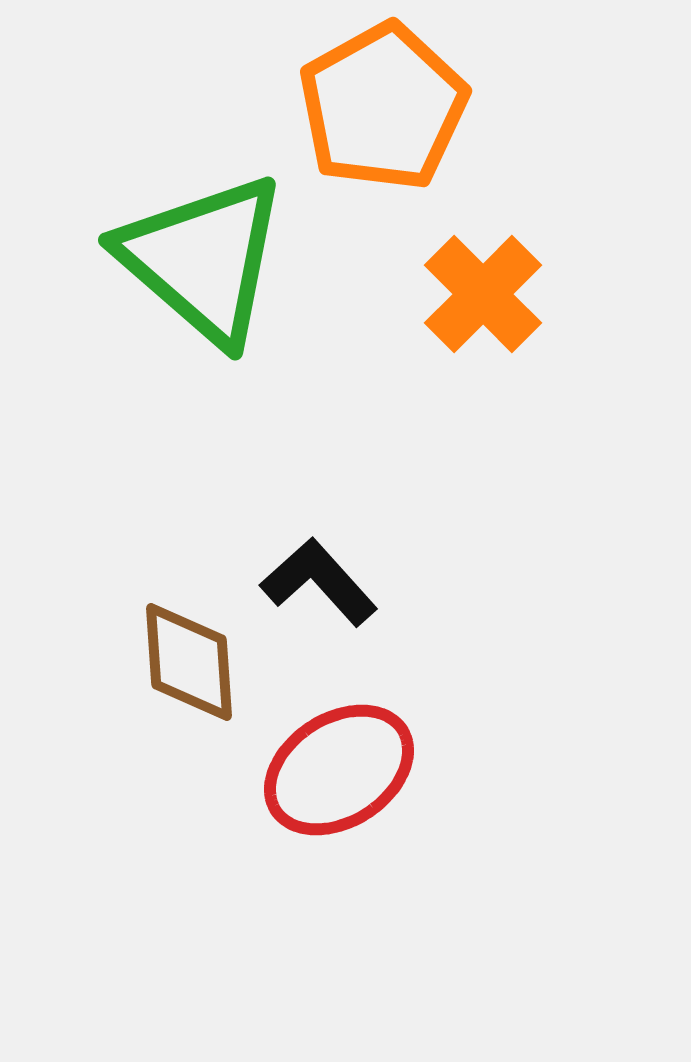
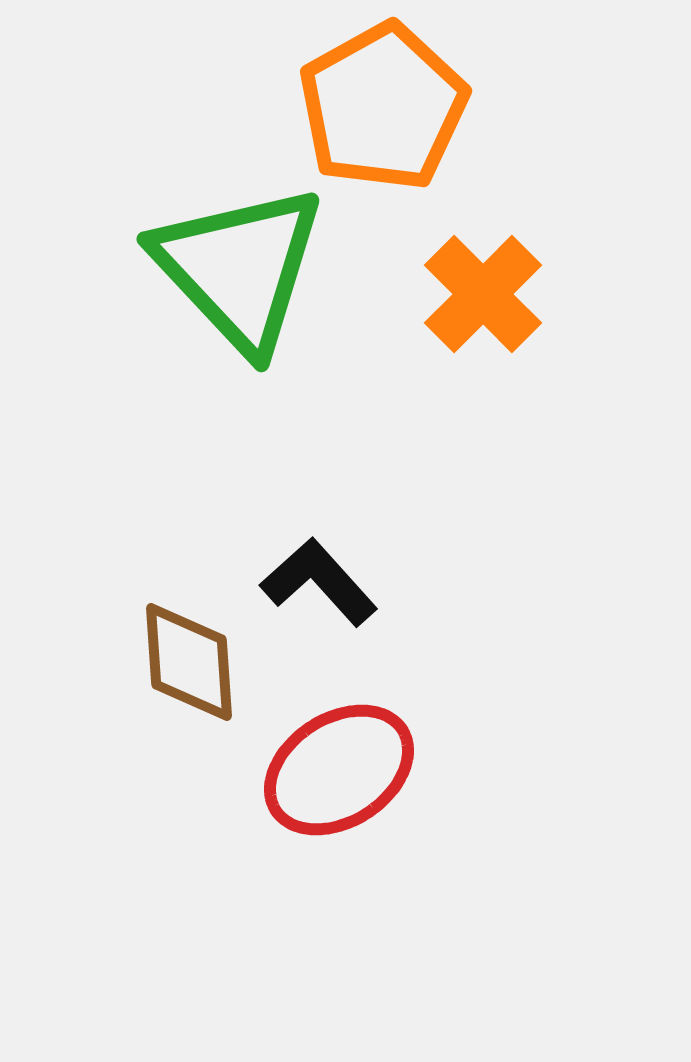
green triangle: moved 36 px right, 9 px down; rotated 6 degrees clockwise
